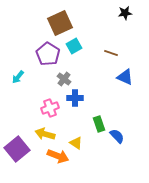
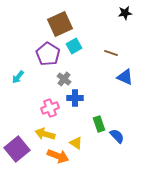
brown square: moved 1 px down
